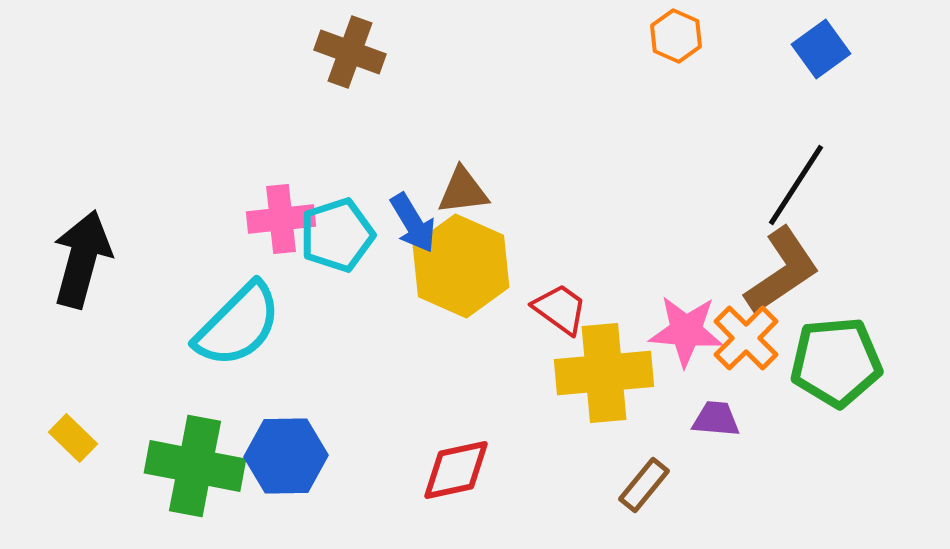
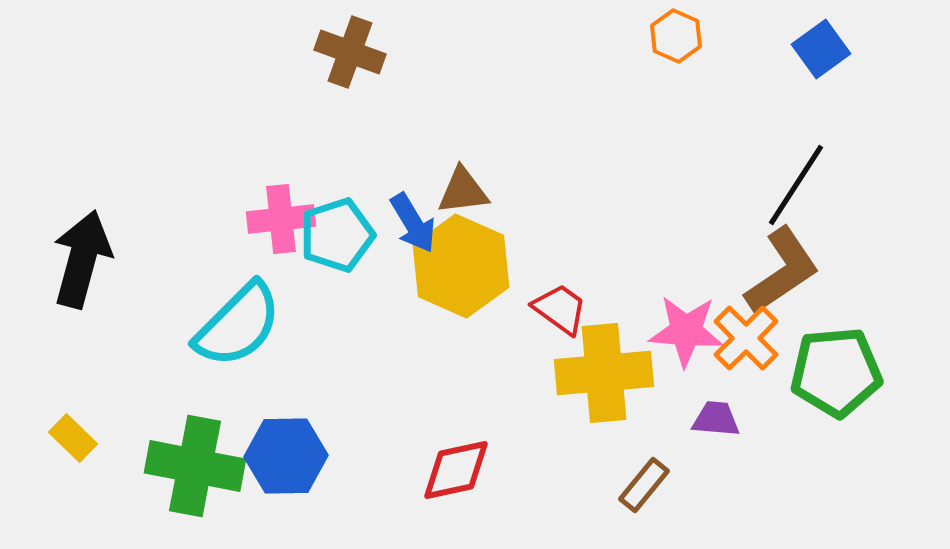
green pentagon: moved 10 px down
